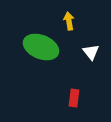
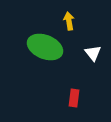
green ellipse: moved 4 px right
white triangle: moved 2 px right, 1 px down
